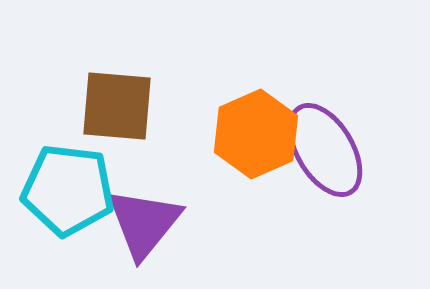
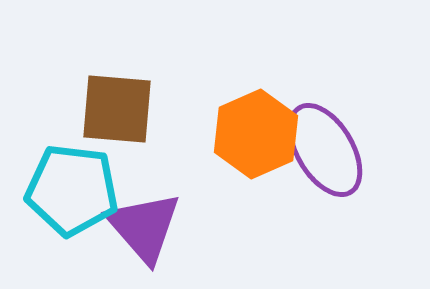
brown square: moved 3 px down
cyan pentagon: moved 4 px right
purple triangle: moved 4 px down; rotated 20 degrees counterclockwise
